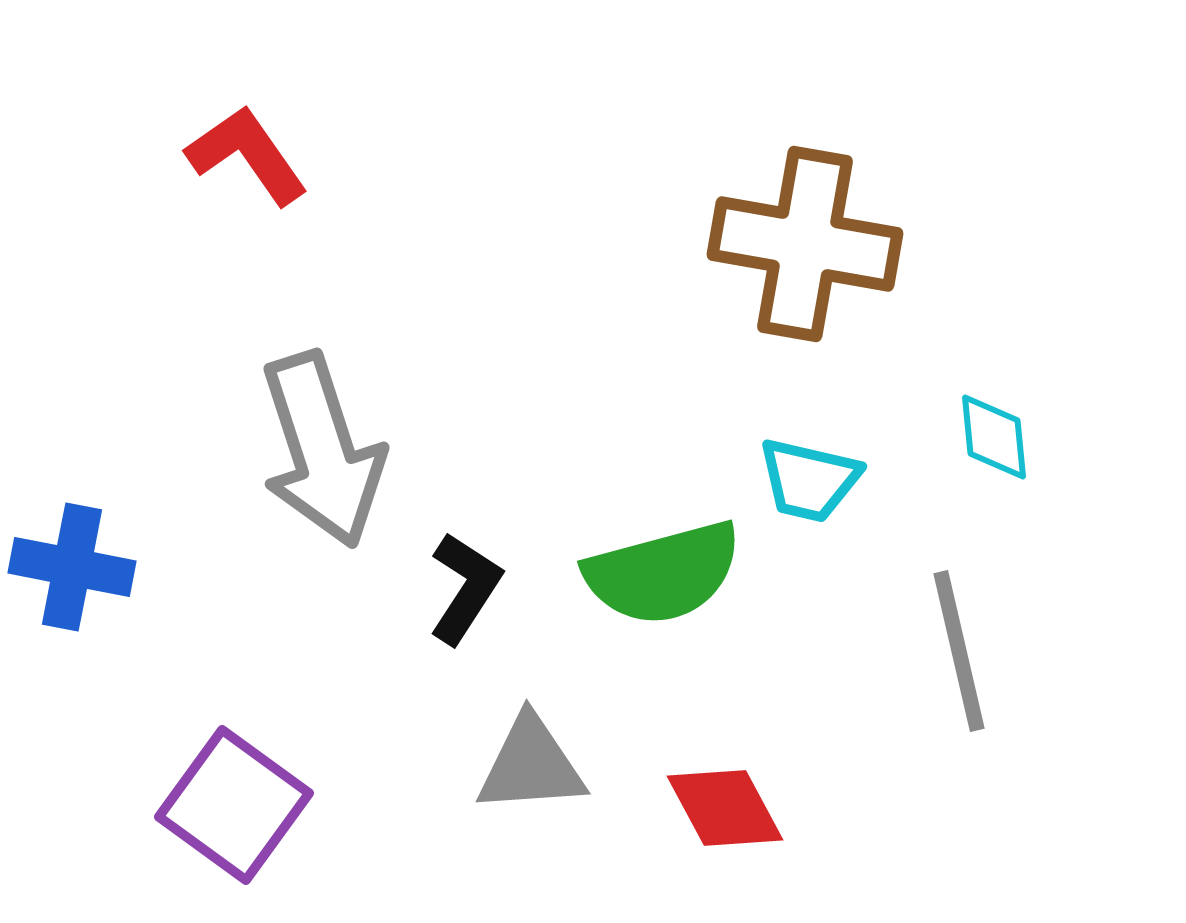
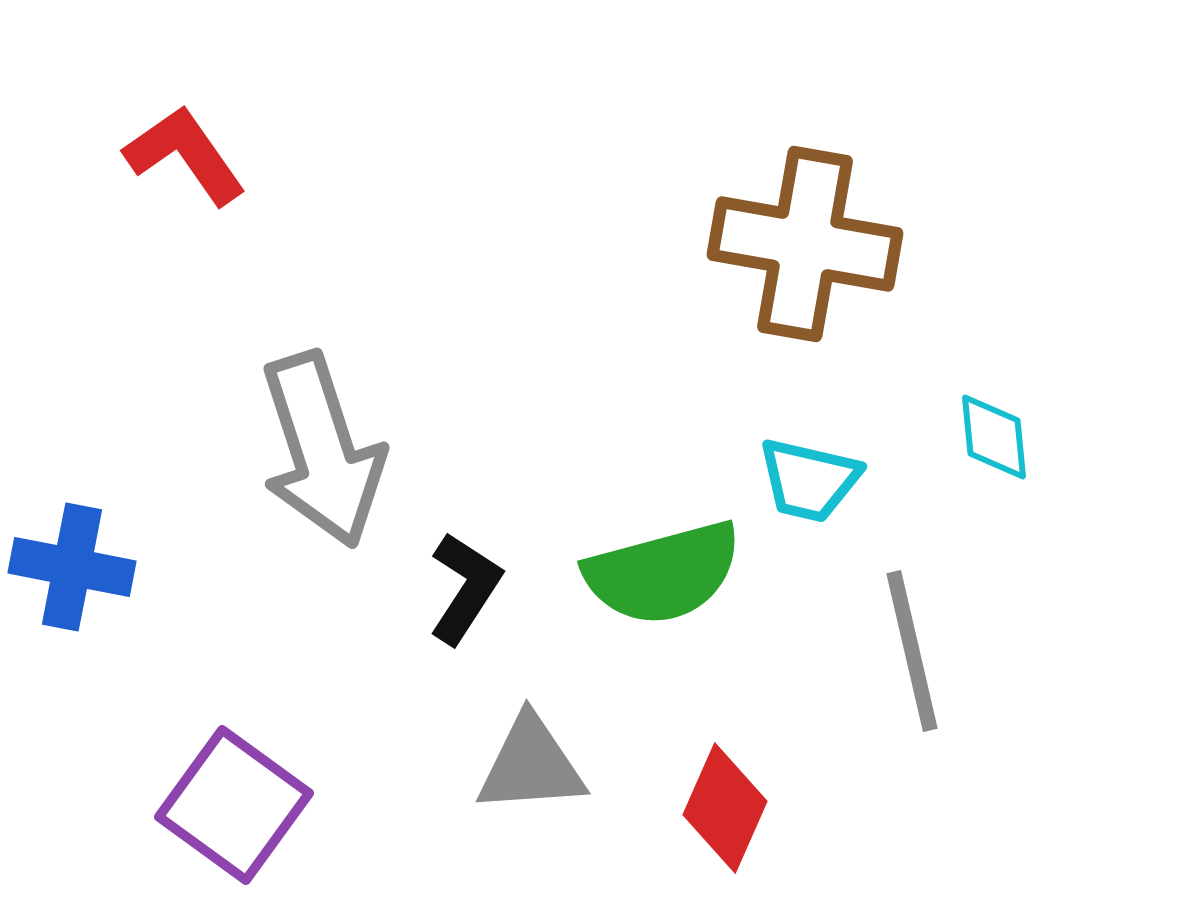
red L-shape: moved 62 px left
gray line: moved 47 px left
red diamond: rotated 52 degrees clockwise
